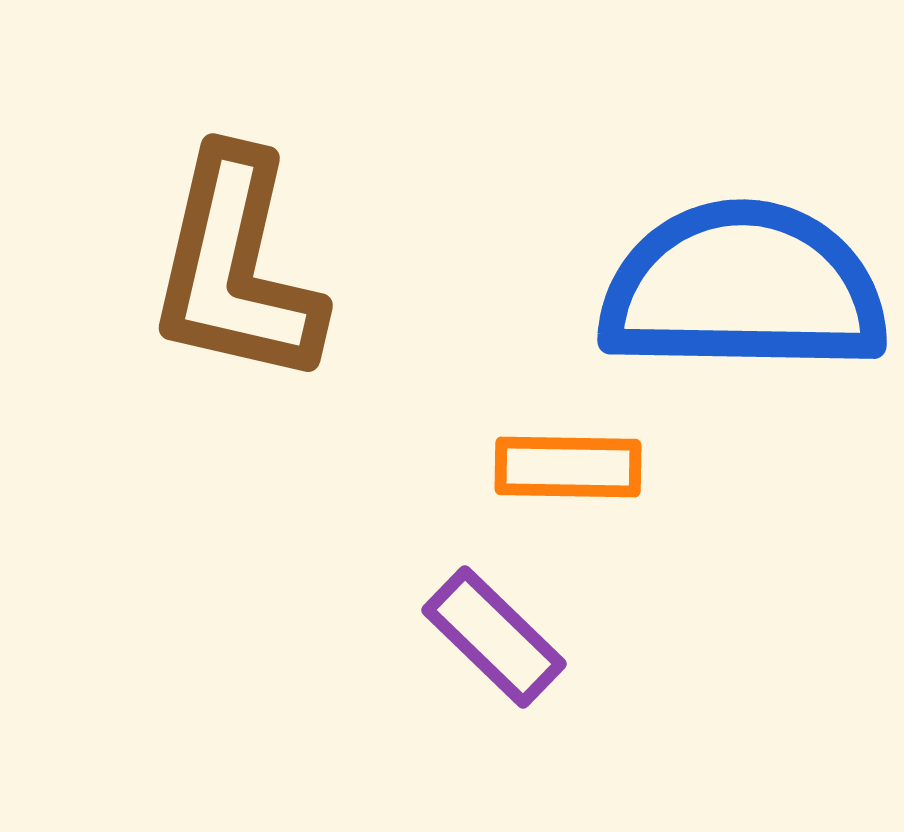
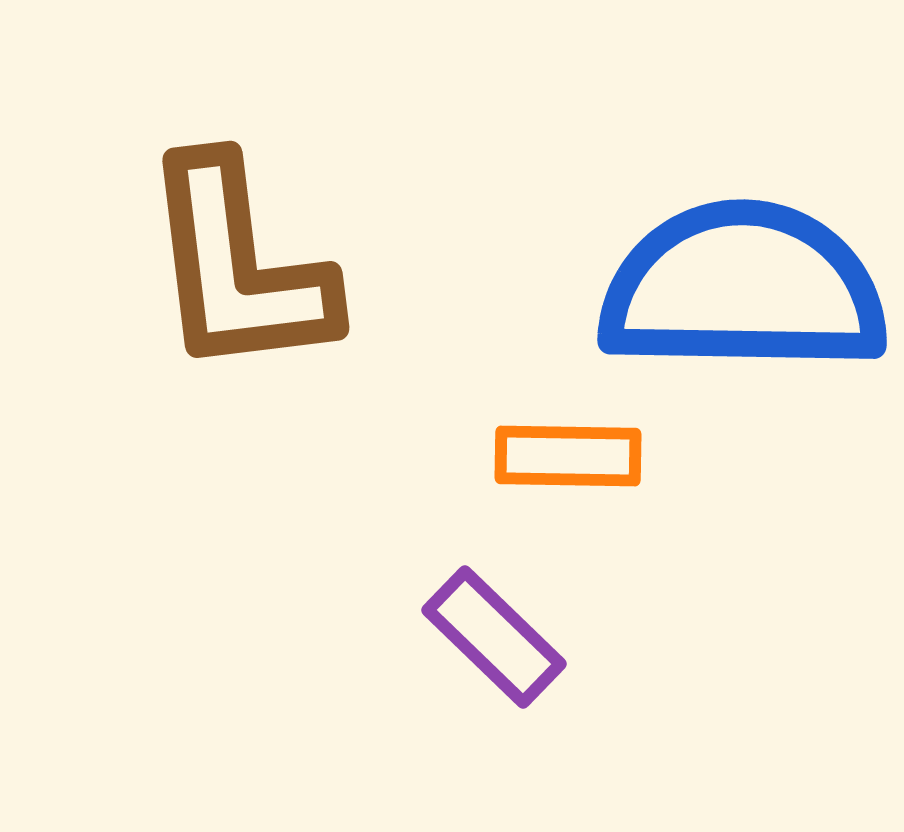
brown L-shape: moved 2 px right, 1 px up; rotated 20 degrees counterclockwise
orange rectangle: moved 11 px up
